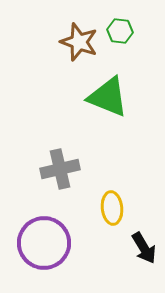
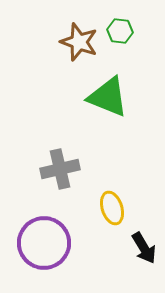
yellow ellipse: rotated 12 degrees counterclockwise
